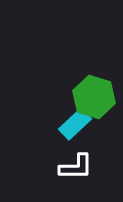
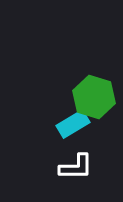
cyan rectangle: moved 2 px left; rotated 12 degrees clockwise
